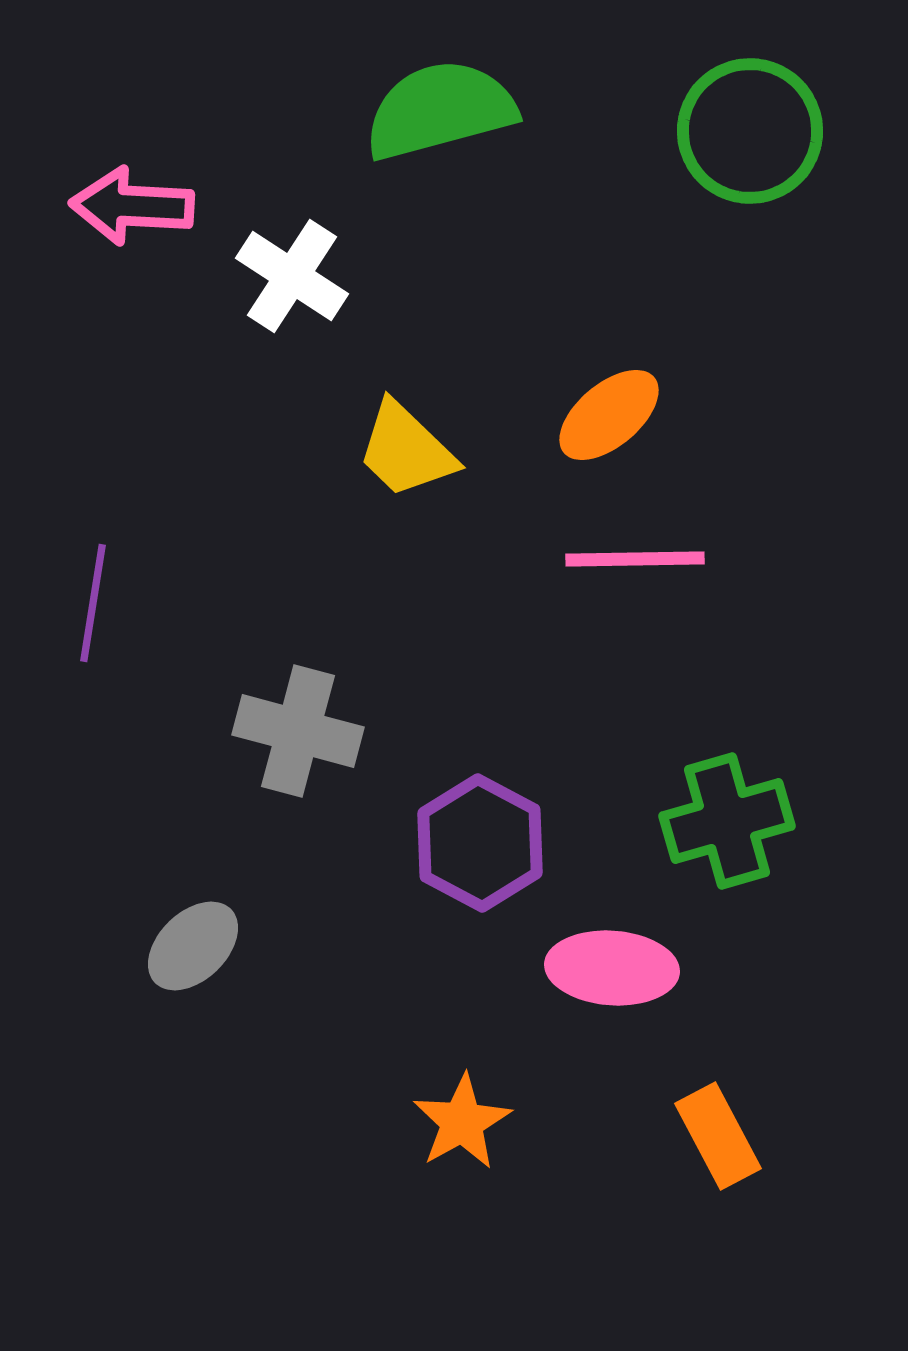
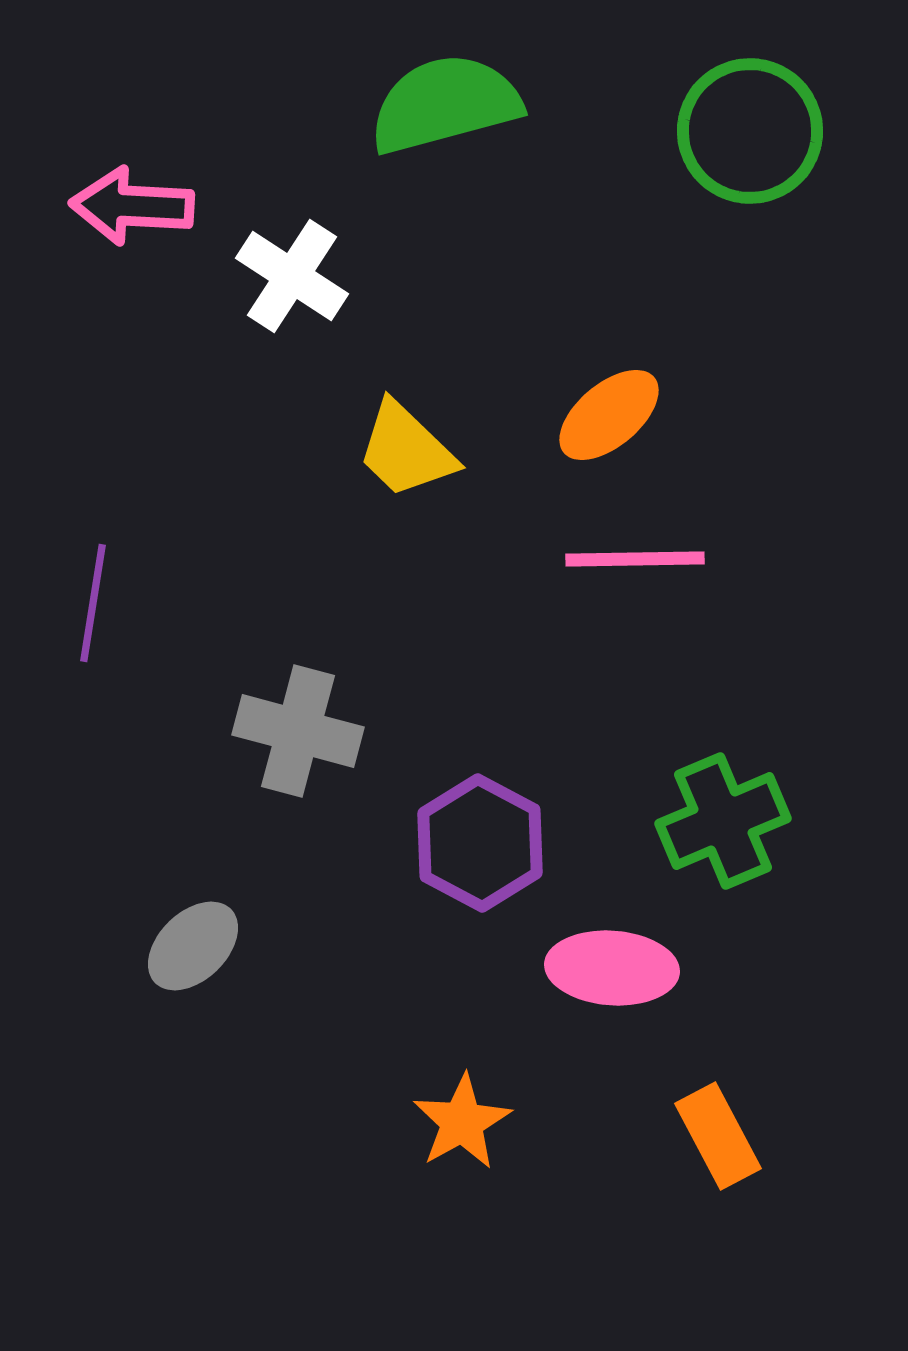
green semicircle: moved 5 px right, 6 px up
green cross: moved 4 px left; rotated 7 degrees counterclockwise
